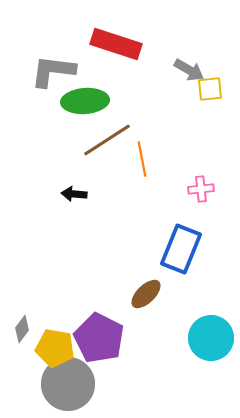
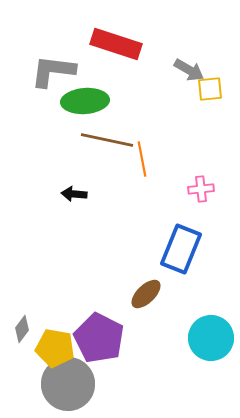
brown line: rotated 45 degrees clockwise
